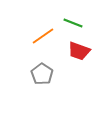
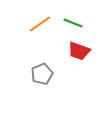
orange line: moved 3 px left, 12 px up
gray pentagon: rotated 15 degrees clockwise
